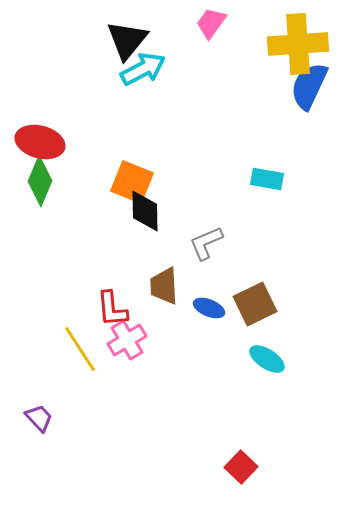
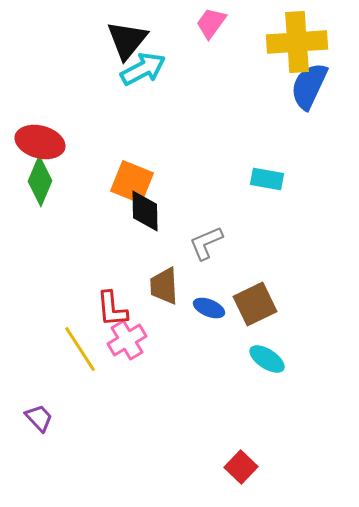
yellow cross: moved 1 px left, 2 px up
